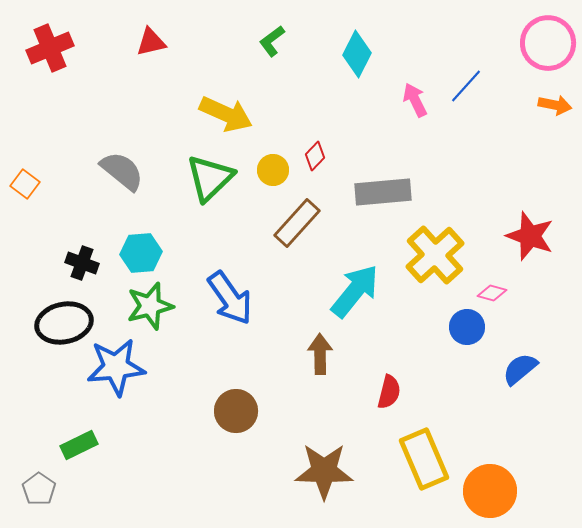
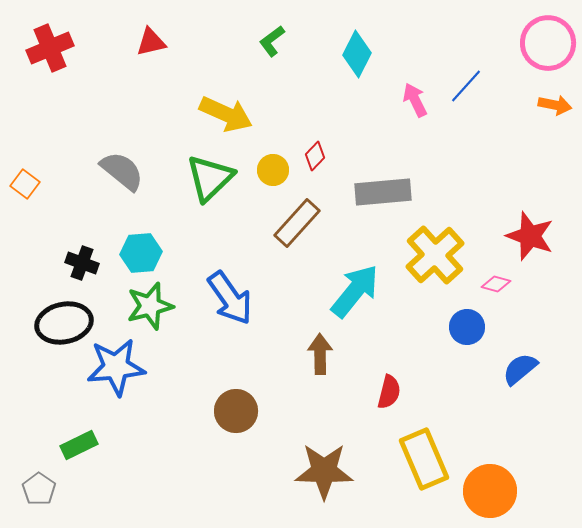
pink diamond: moved 4 px right, 9 px up
